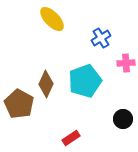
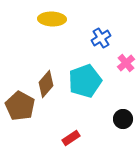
yellow ellipse: rotated 44 degrees counterclockwise
pink cross: rotated 36 degrees counterclockwise
brown diamond: rotated 16 degrees clockwise
brown pentagon: moved 1 px right, 2 px down
